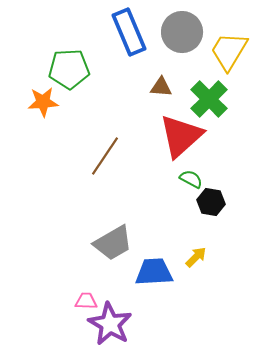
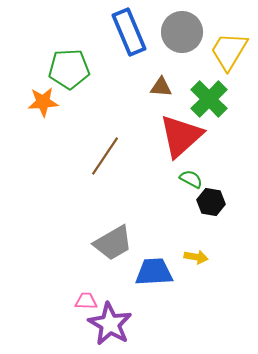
yellow arrow: rotated 55 degrees clockwise
